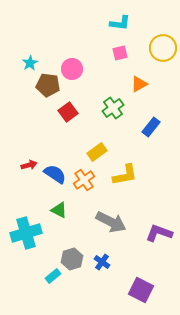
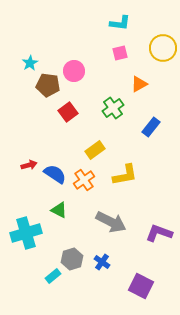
pink circle: moved 2 px right, 2 px down
yellow rectangle: moved 2 px left, 2 px up
purple square: moved 4 px up
